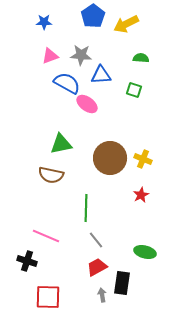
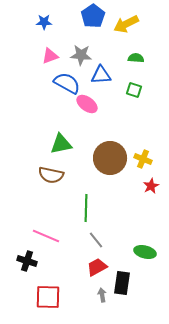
green semicircle: moved 5 px left
red star: moved 10 px right, 9 px up
